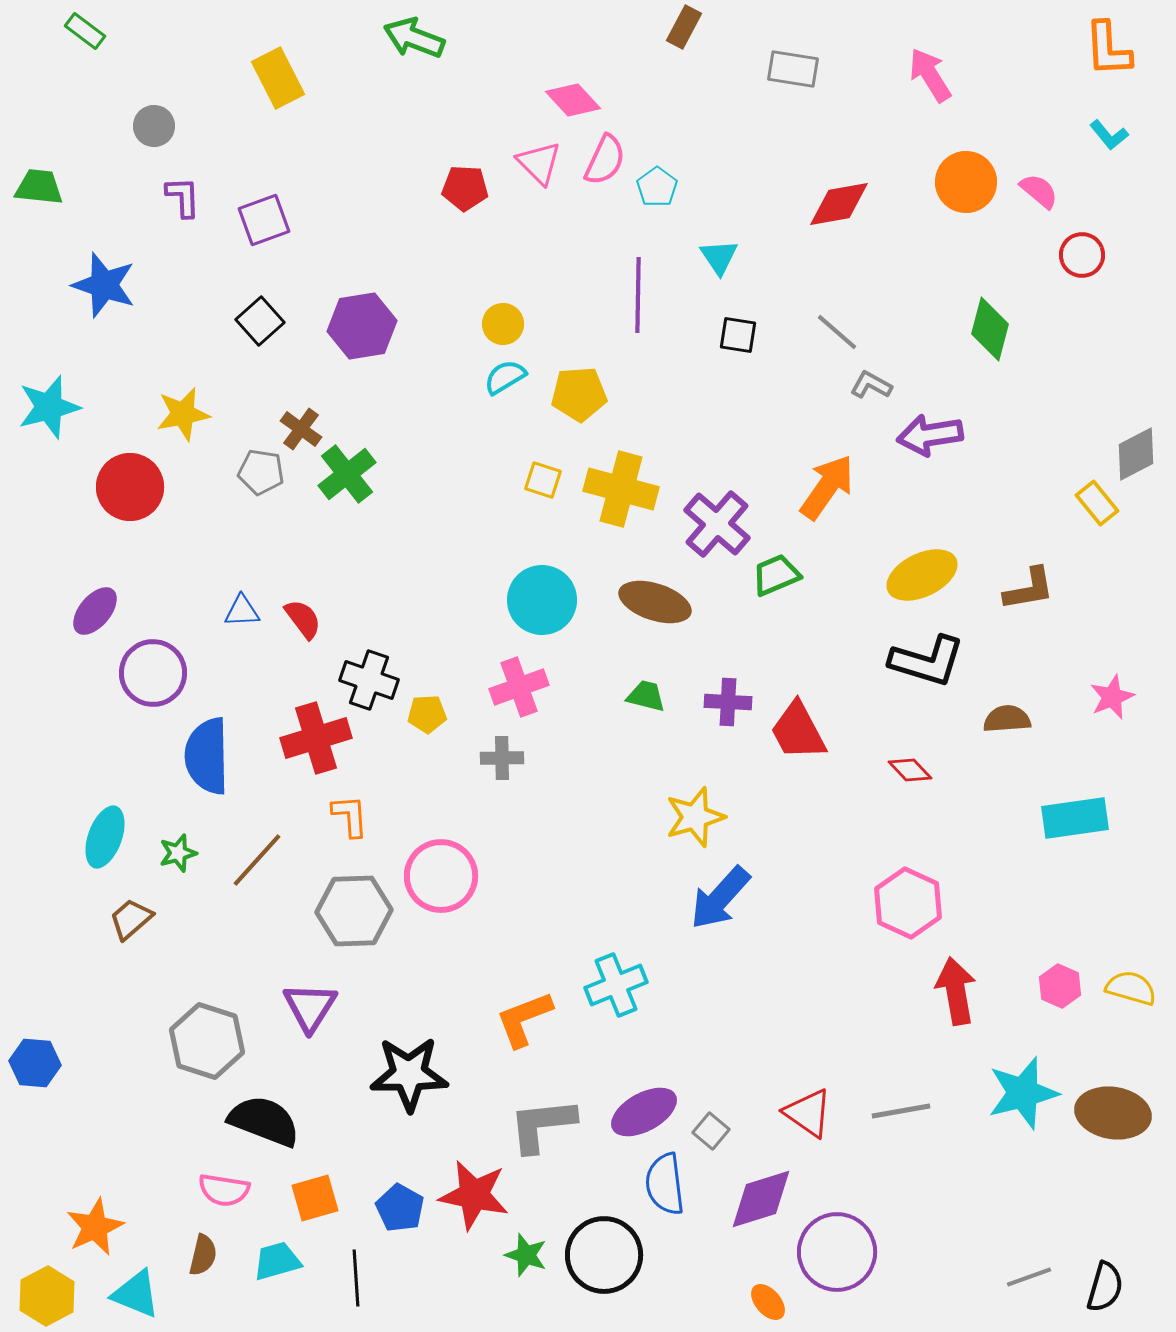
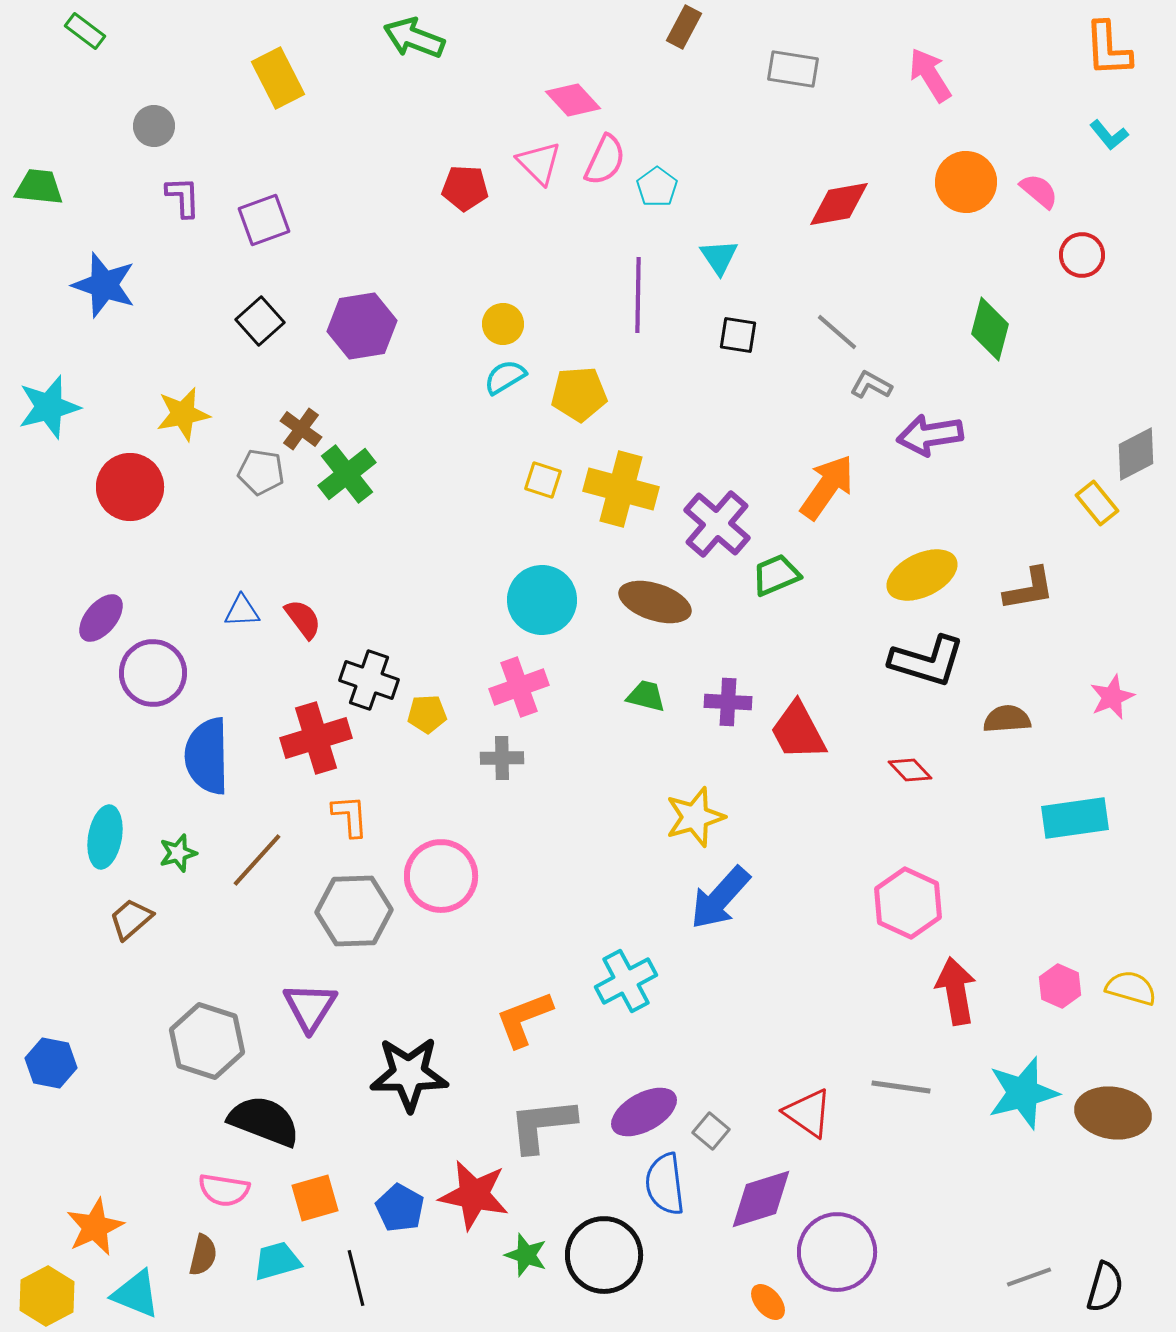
purple ellipse at (95, 611): moved 6 px right, 7 px down
cyan ellipse at (105, 837): rotated 10 degrees counterclockwise
cyan cross at (616, 985): moved 10 px right, 4 px up; rotated 6 degrees counterclockwise
blue hexagon at (35, 1063): moved 16 px right; rotated 6 degrees clockwise
gray line at (901, 1111): moved 24 px up; rotated 18 degrees clockwise
black line at (356, 1278): rotated 10 degrees counterclockwise
